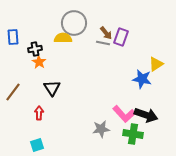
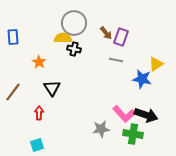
gray line: moved 13 px right, 17 px down
black cross: moved 39 px right; rotated 24 degrees clockwise
